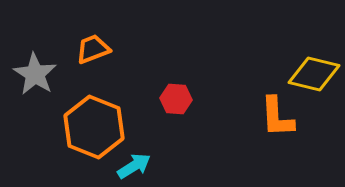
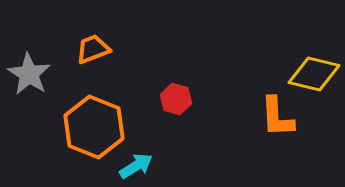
gray star: moved 6 px left
red hexagon: rotated 12 degrees clockwise
cyan arrow: moved 2 px right
